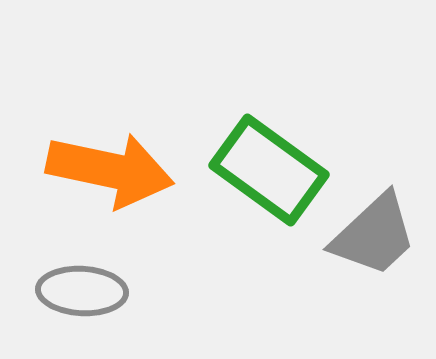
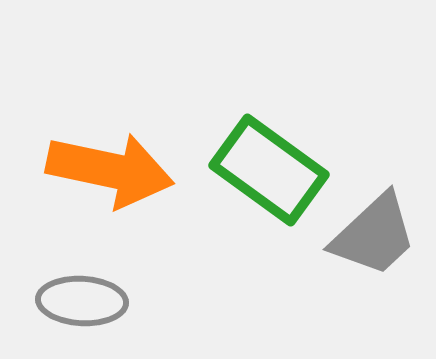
gray ellipse: moved 10 px down
